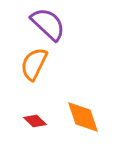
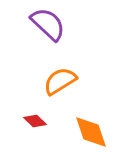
orange semicircle: moved 26 px right, 17 px down; rotated 32 degrees clockwise
orange diamond: moved 8 px right, 15 px down
